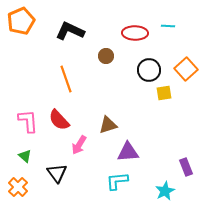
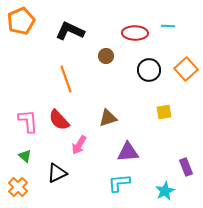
yellow square: moved 19 px down
brown triangle: moved 7 px up
black triangle: rotated 40 degrees clockwise
cyan L-shape: moved 2 px right, 2 px down
